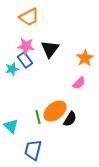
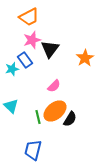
pink star: moved 6 px right, 6 px up; rotated 24 degrees counterclockwise
pink semicircle: moved 25 px left, 3 px down
cyan triangle: moved 20 px up
